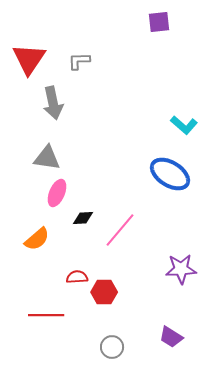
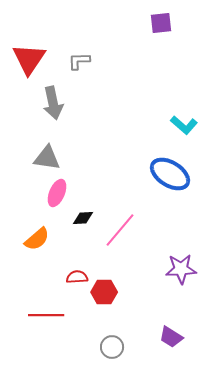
purple square: moved 2 px right, 1 px down
